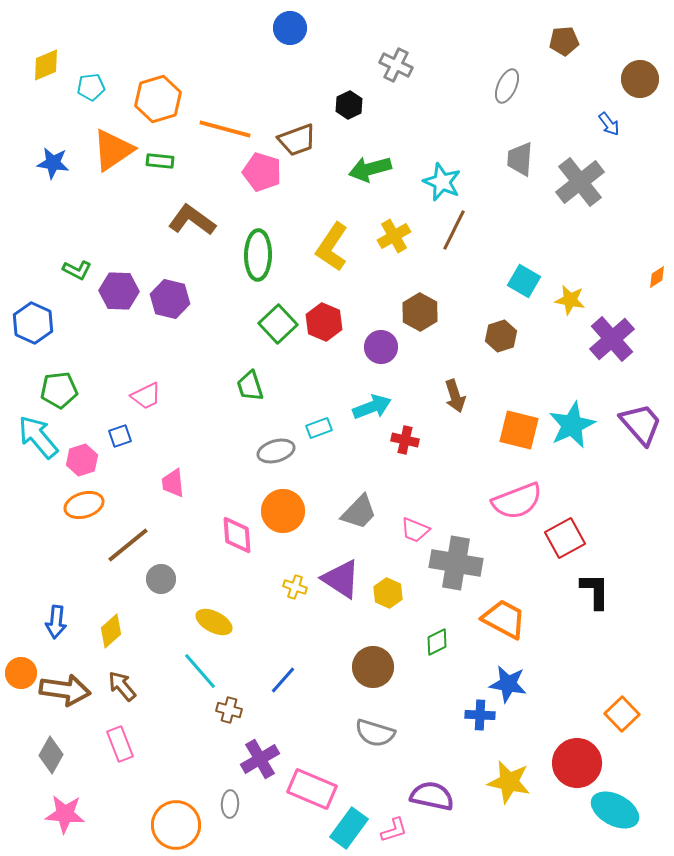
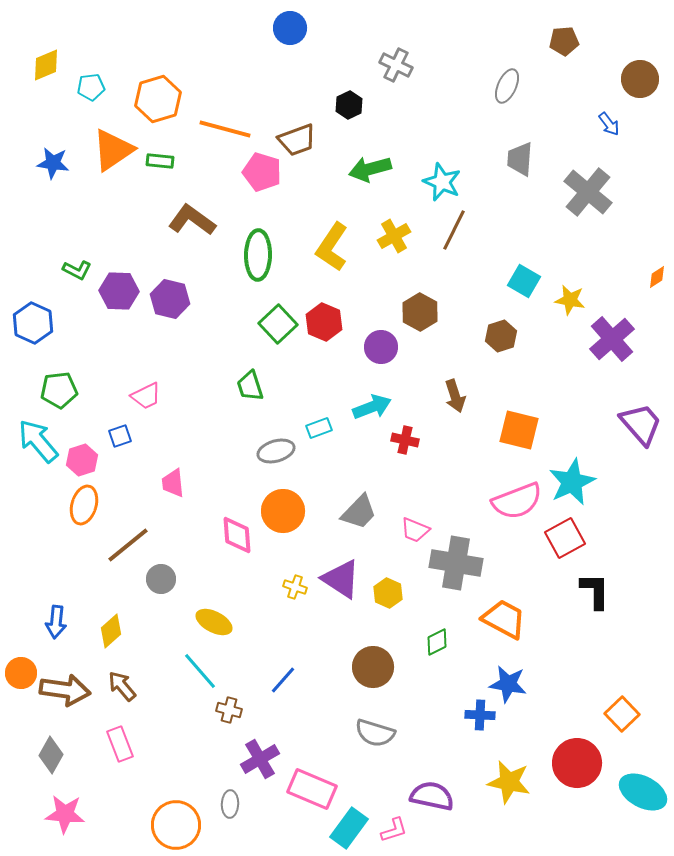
gray cross at (580, 182): moved 8 px right, 10 px down; rotated 12 degrees counterclockwise
cyan star at (572, 425): moved 57 px down
cyan arrow at (38, 437): moved 4 px down
orange ellipse at (84, 505): rotated 57 degrees counterclockwise
cyan ellipse at (615, 810): moved 28 px right, 18 px up
